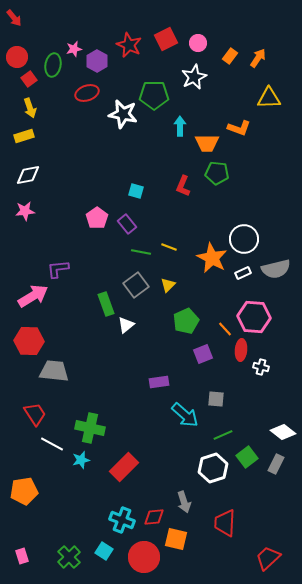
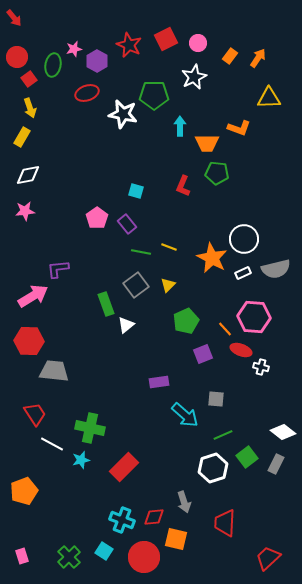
yellow rectangle at (24, 136): moved 2 px left, 1 px down; rotated 42 degrees counterclockwise
red ellipse at (241, 350): rotated 75 degrees counterclockwise
orange pentagon at (24, 491): rotated 12 degrees counterclockwise
